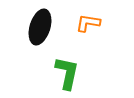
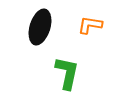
orange L-shape: moved 2 px right, 2 px down
